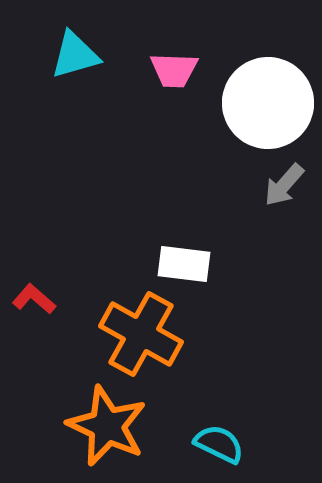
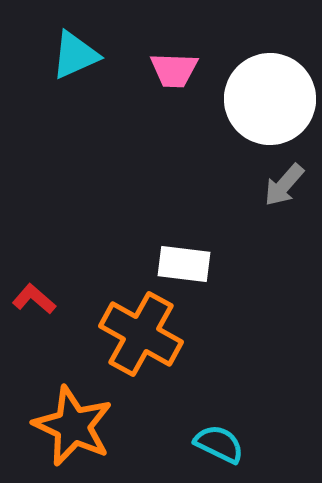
cyan triangle: rotated 8 degrees counterclockwise
white circle: moved 2 px right, 4 px up
orange star: moved 34 px left
